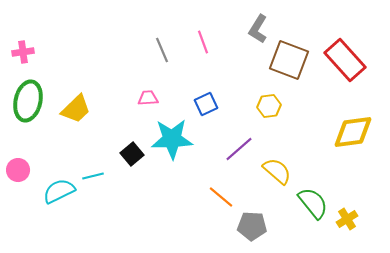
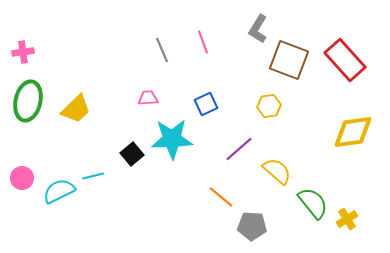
pink circle: moved 4 px right, 8 px down
